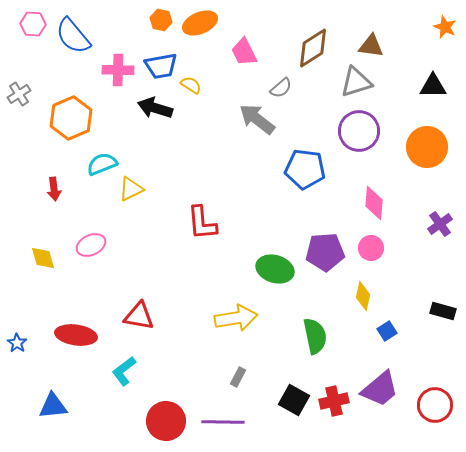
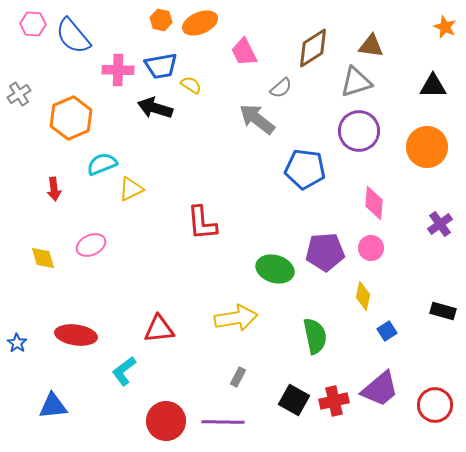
red triangle at (139, 316): moved 20 px right, 13 px down; rotated 16 degrees counterclockwise
